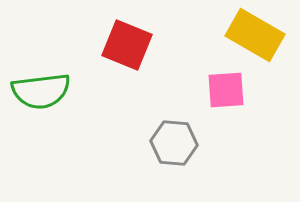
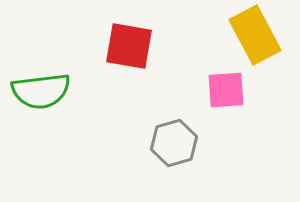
yellow rectangle: rotated 32 degrees clockwise
red square: moved 2 px right, 1 px down; rotated 12 degrees counterclockwise
gray hexagon: rotated 21 degrees counterclockwise
